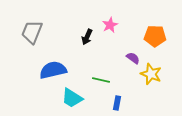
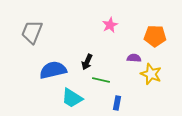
black arrow: moved 25 px down
purple semicircle: moved 1 px right; rotated 32 degrees counterclockwise
